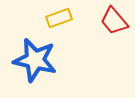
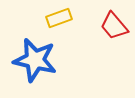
red trapezoid: moved 5 px down
